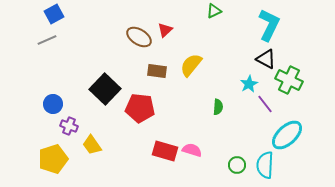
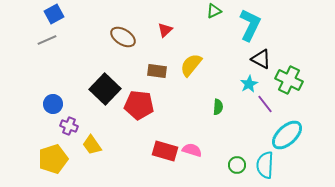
cyan L-shape: moved 19 px left
brown ellipse: moved 16 px left
black triangle: moved 5 px left
red pentagon: moved 1 px left, 3 px up
